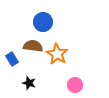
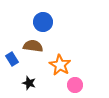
orange star: moved 3 px right, 11 px down
